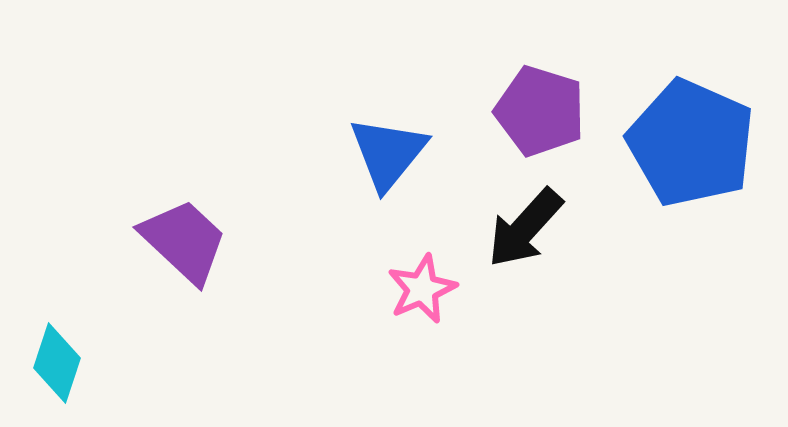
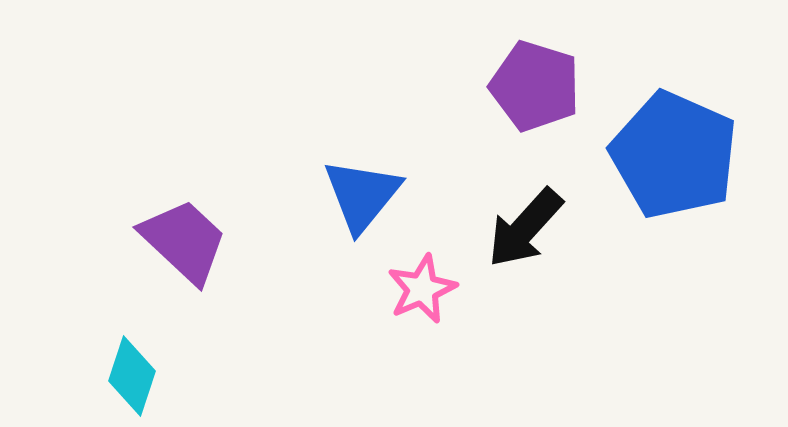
purple pentagon: moved 5 px left, 25 px up
blue pentagon: moved 17 px left, 12 px down
blue triangle: moved 26 px left, 42 px down
cyan diamond: moved 75 px right, 13 px down
